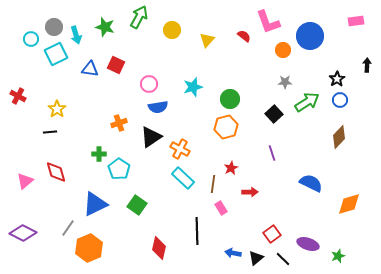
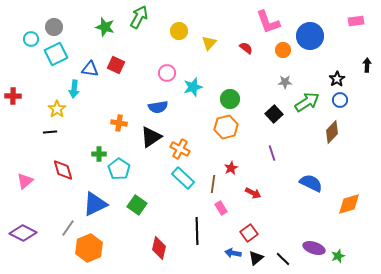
yellow circle at (172, 30): moved 7 px right, 1 px down
cyan arrow at (76, 35): moved 2 px left, 54 px down; rotated 24 degrees clockwise
red semicircle at (244, 36): moved 2 px right, 12 px down
yellow triangle at (207, 40): moved 2 px right, 3 px down
pink circle at (149, 84): moved 18 px right, 11 px up
red cross at (18, 96): moved 5 px left; rotated 28 degrees counterclockwise
orange cross at (119, 123): rotated 28 degrees clockwise
brown diamond at (339, 137): moved 7 px left, 5 px up
red diamond at (56, 172): moved 7 px right, 2 px up
red arrow at (250, 192): moved 3 px right, 1 px down; rotated 28 degrees clockwise
red square at (272, 234): moved 23 px left, 1 px up
purple ellipse at (308, 244): moved 6 px right, 4 px down
